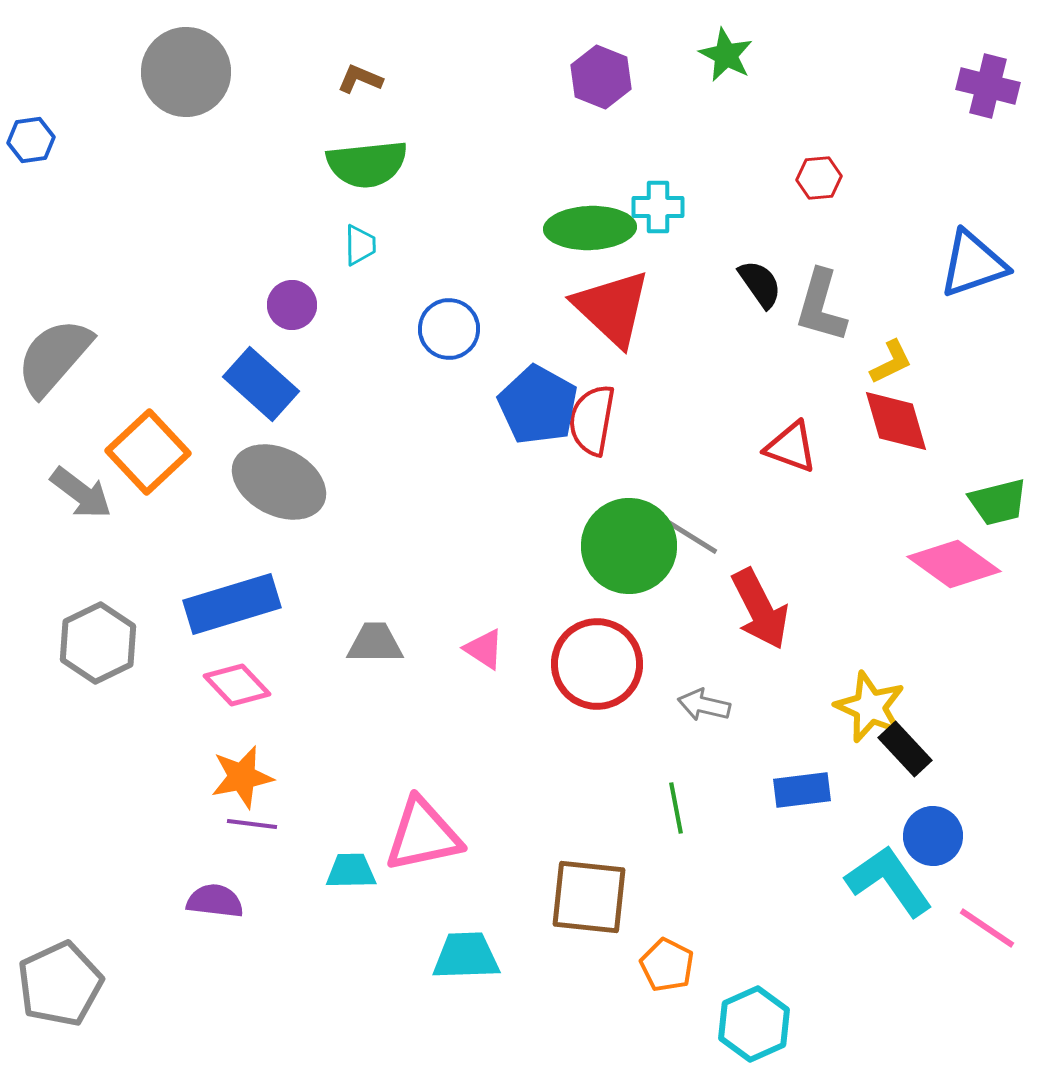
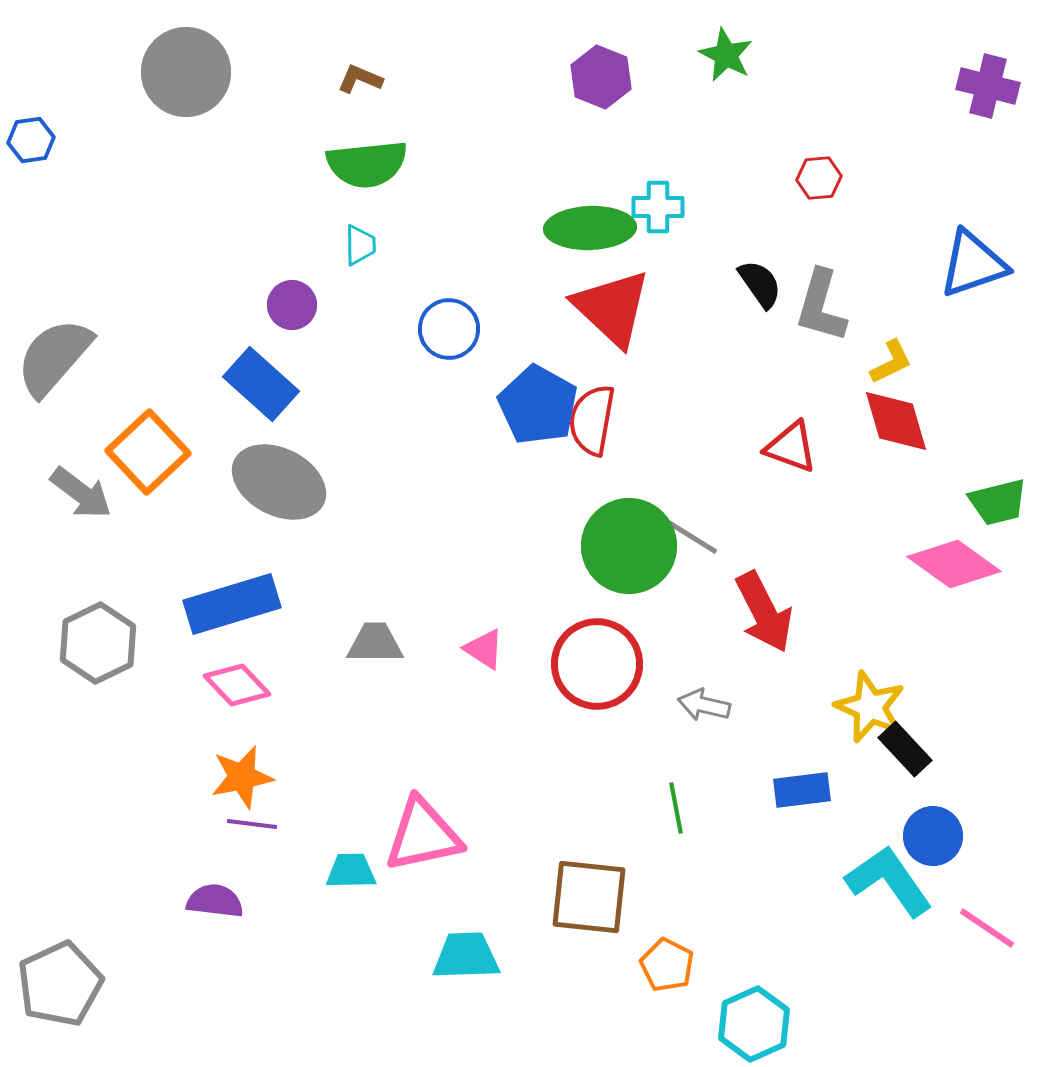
red arrow at (760, 609): moved 4 px right, 3 px down
